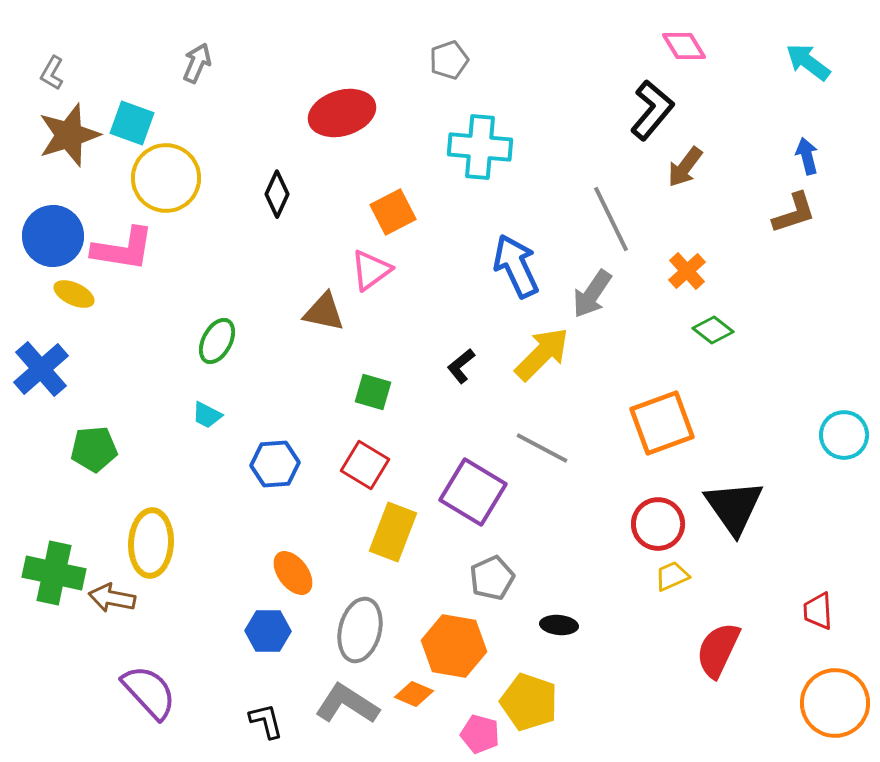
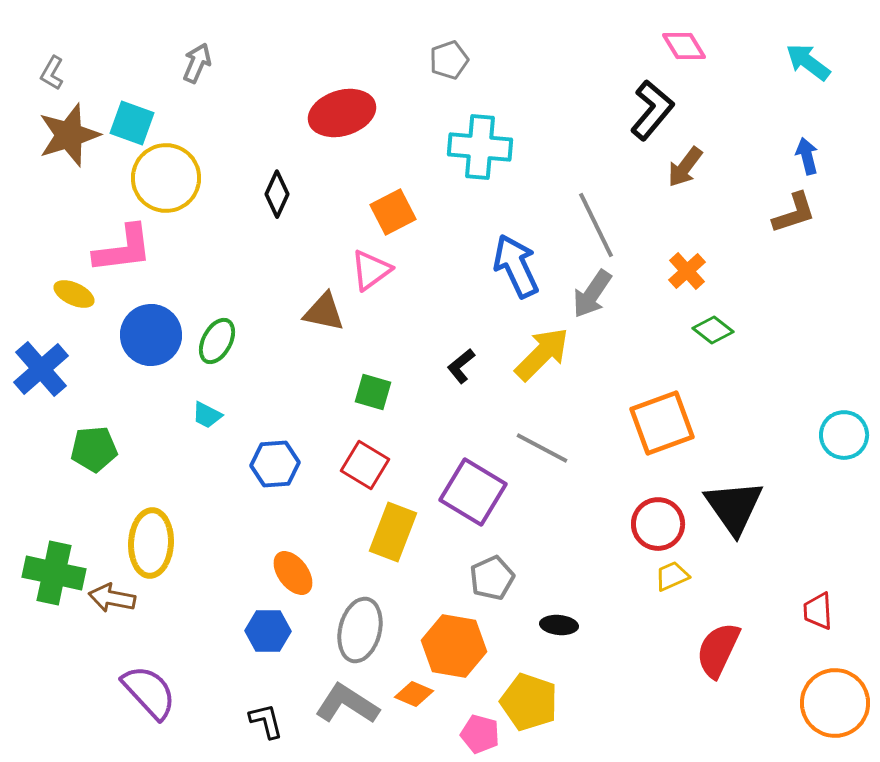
gray line at (611, 219): moved 15 px left, 6 px down
blue circle at (53, 236): moved 98 px right, 99 px down
pink L-shape at (123, 249): rotated 16 degrees counterclockwise
